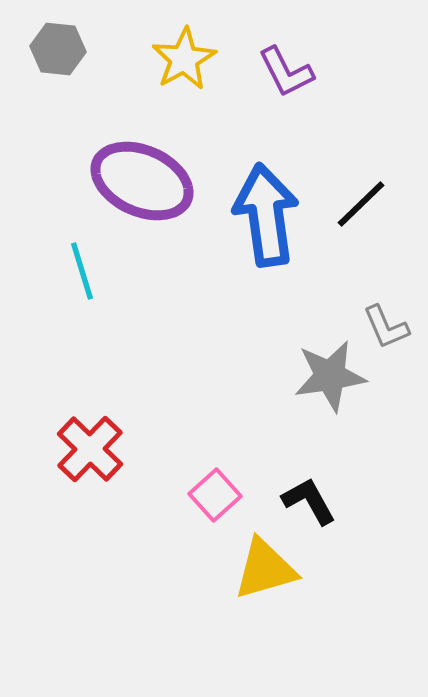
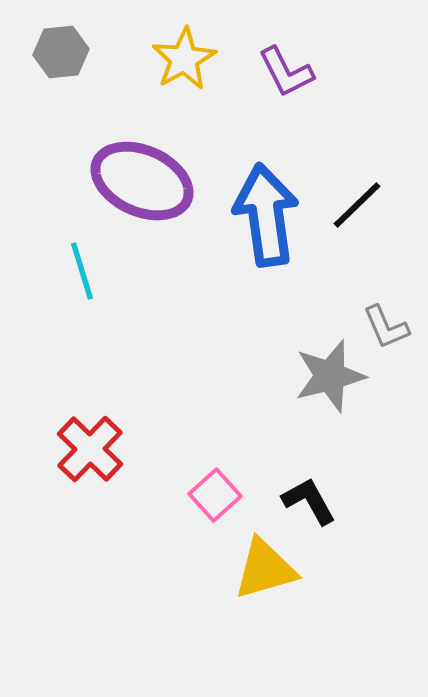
gray hexagon: moved 3 px right, 3 px down; rotated 12 degrees counterclockwise
black line: moved 4 px left, 1 px down
gray star: rotated 6 degrees counterclockwise
